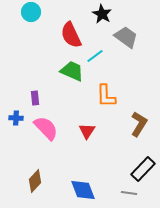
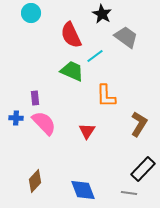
cyan circle: moved 1 px down
pink semicircle: moved 2 px left, 5 px up
